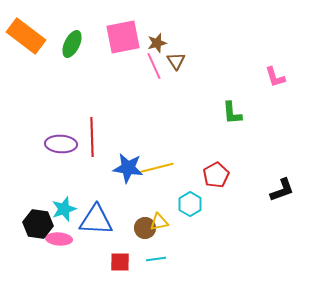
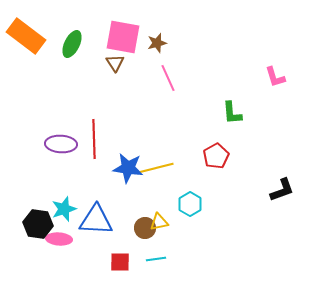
pink square: rotated 21 degrees clockwise
brown triangle: moved 61 px left, 2 px down
pink line: moved 14 px right, 12 px down
red line: moved 2 px right, 2 px down
red pentagon: moved 19 px up
